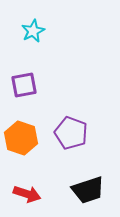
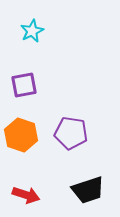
cyan star: moved 1 px left
purple pentagon: rotated 12 degrees counterclockwise
orange hexagon: moved 3 px up
red arrow: moved 1 px left, 1 px down
